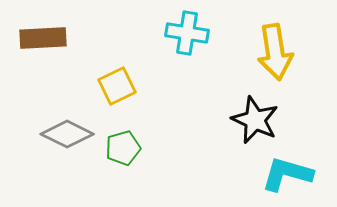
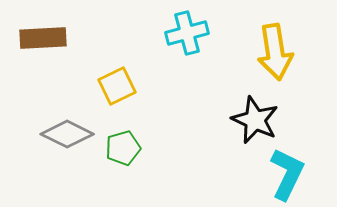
cyan cross: rotated 24 degrees counterclockwise
cyan L-shape: rotated 100 degrees clockwise
